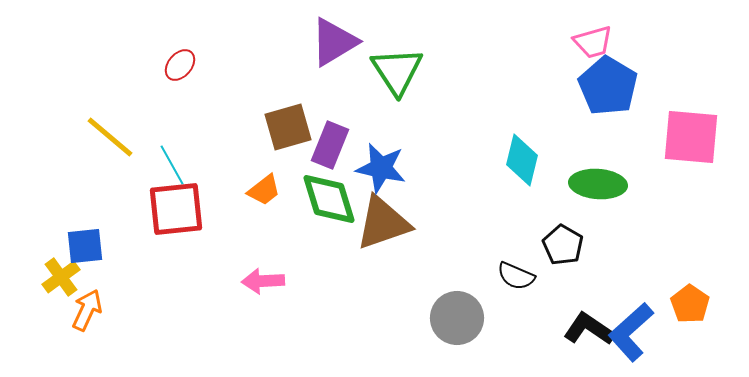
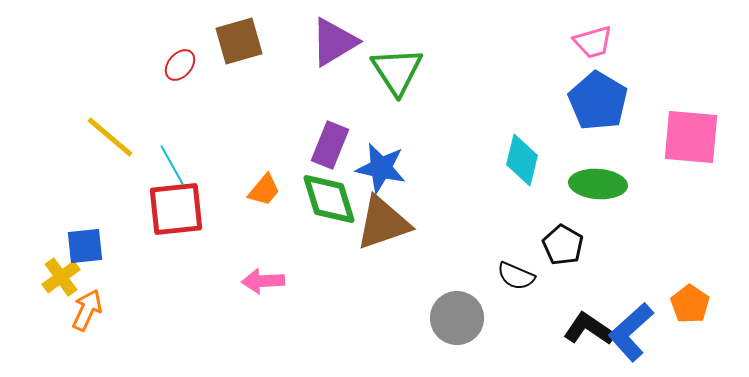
blue pentagon: moved 10 px left, 15 px down
brown square: moved 49 px left, 86 px up
orange trapezoid: rotated 12 degrees counterclockwise
